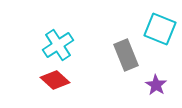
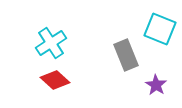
cyan cross: moved 7 px left, 2 px up
